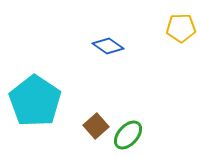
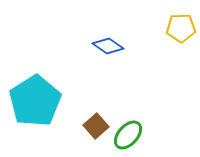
cyan pentagon: rotated 6 degrees clockwise
